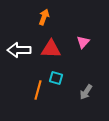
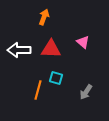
pink triangle: rotated 32 degrees counterclockwise
